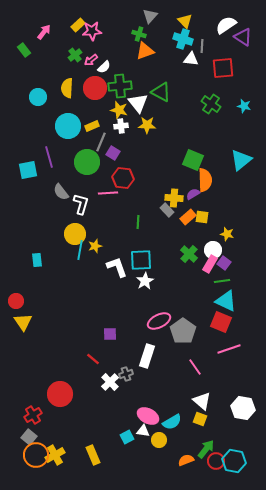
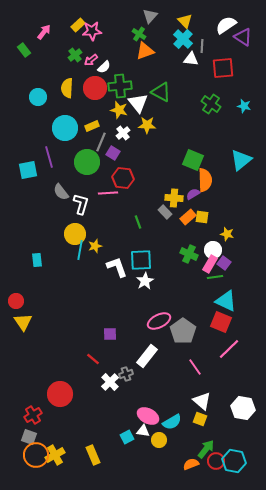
green cross at (139, 34): rotated 16 degrees clockwise
cyan cross at (183, 39): rotated 24 degrees clockwise
cyan circle at (68, 126): moved 3 px left, 2 px down
white cross at (121, 126): moved 2 px right, 7 px down; rotated 32 degrees counterclockwise
gray rectangle at (167, 210): moved 2 px left, 2 px down
green line at (138, 222): rotated 24 degrees counterclockwise
green cross at (189, 254): rotated 18 degrees counterclockwise
green line at (222, 281): moved 7 px left, 4 px up
pink line at (229, 349): rotated 25 degrees counterclockwise
white rectangle at (147, 356): rotated 20 degrees clockwise
gray square at (29, 437): rotated 21 degrees counterclockwise
orange semicircle at (186, 460): moved 5 px right, 4 px down
